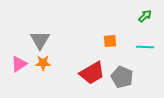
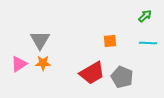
cyan line: moved 3 px right, 4 px up
